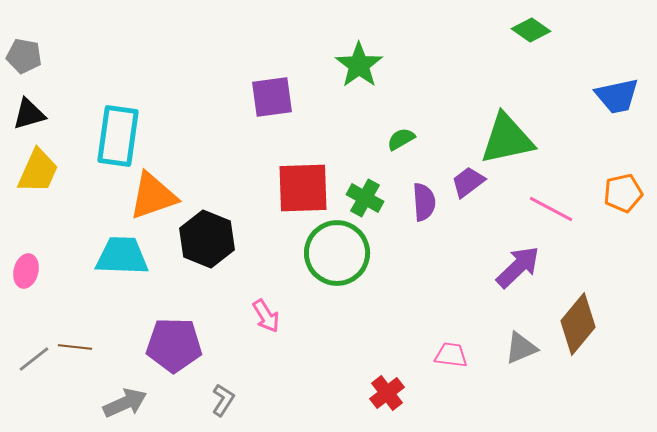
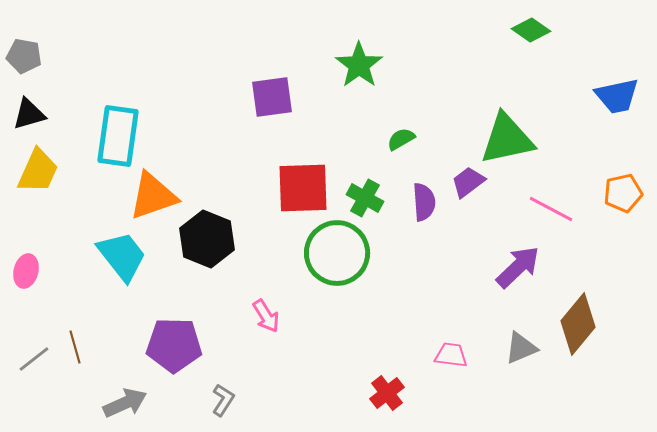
cyan trapezoid: rotated 50 degrees clockwise
brown line: rotated 68 degrees clockwise
